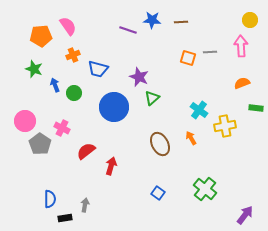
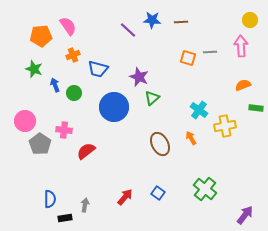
purple line: rotated 24 degrees clockwise
orange semicircle: moved 1 px right, 2 px down
pink cross: moved 2 px right, 2 px down; rotated 21 degrees counterclockwise
red arrow: moved 14 px right, 31 px down; rotated 24 degrees clockwise
